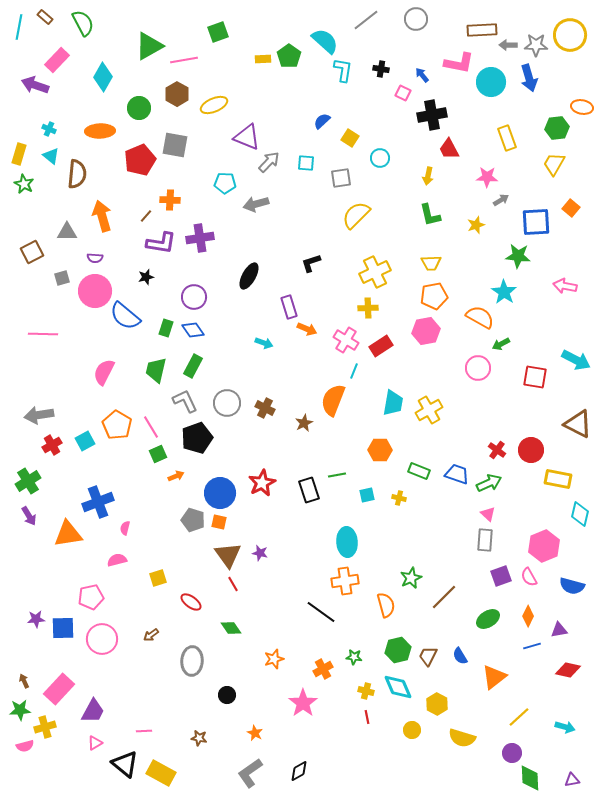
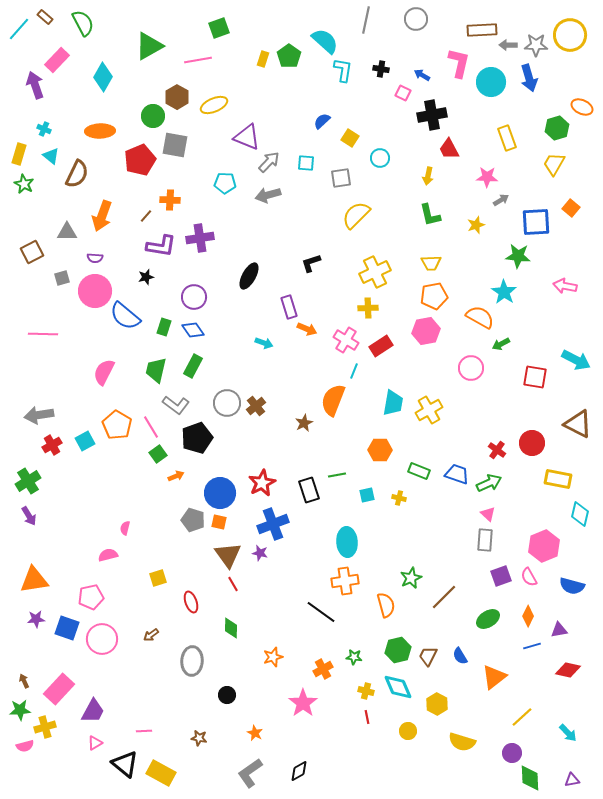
gray line at (366, 20): rotated 40 degrees counterclockwise
cyan line at (19, 27): moved 2 px down; rotated 30 degrees clockwise
green square at (218, 32): moved 1 px right, 4 px up
yellow rectangle at (263, 59): rotated 70 degrees counterclockwise
pink line at (184, 60): moved 14 px right
pink L-shape at (459, 63): rotated 88 degrees counterclockwise
blue arrow at (422, 75): rotated 21 degrees counterclockwise
purple arrow at (35, 85): rotated 52 degrees clockwise
brown hexagon at (177, 94): moved 3 px down
orange ellipse at (582, 107): rotated 15 degrees clockwise
green circle at (139, 108): moved 14 px right, 8 px down
green hexagon at (557, 128): rotated 10 degrees counterclockwise
cyan cross at (49, 129): moved 5 px left
brown semicircle at (77, 174): rotated 20 degrees clockwise
gray arrow at (256, 204): moved 12 px right, 9 px up
orange arrow at (102, 216): rotated 144 degrees counterclockwise
purple L-shape at (161, 243): moved 3 px down
green rectangle at (166, 328): moved 2 px left, 1 px up
pink circle at (478, 368): moved 7 px left
gray L-shape at (185, 401): moved 9 px left, 4 px down; rotated 152 degrees clockwise
brown cross at (265, 408): moved 9 px left, 2 px up; rotated 24 degrees clockwise
red circle at (531, 450): moved 1 px right, 7 px up
green square at (158, 454): rotated 12 degrees counterclockwise
blue cross at (98, 502): moved 175 px right, 22 px down
orange triangle at (68, 534): moved 34 px left, 46 px down
pink semicircle at (117, 560): moved 9 px left, 5 px up
red ellipse at (191, 602): rotated 35 degrees clockwise
blue square at (63, 628): moved 4 px right; rotated 20 degrees clockwise
green diamond at (231, 628): rotated 35 degrees clockwise
orange star at (274, 659): moved 1 px left, 2 px up
yellow line at (519, 717): moved 3 px right
cyan arrow at (565, 727): moved 3 px right, 6 px down; rotated 30 degrees clockwise
yellow circle at (412, 730): moved 4 px left, 1 px down
yellow semicircle at (462, 738): moved 4 px down
